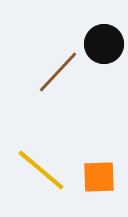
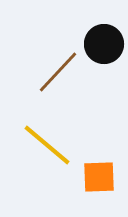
yellow line: moved 6 px right, 25 px up
